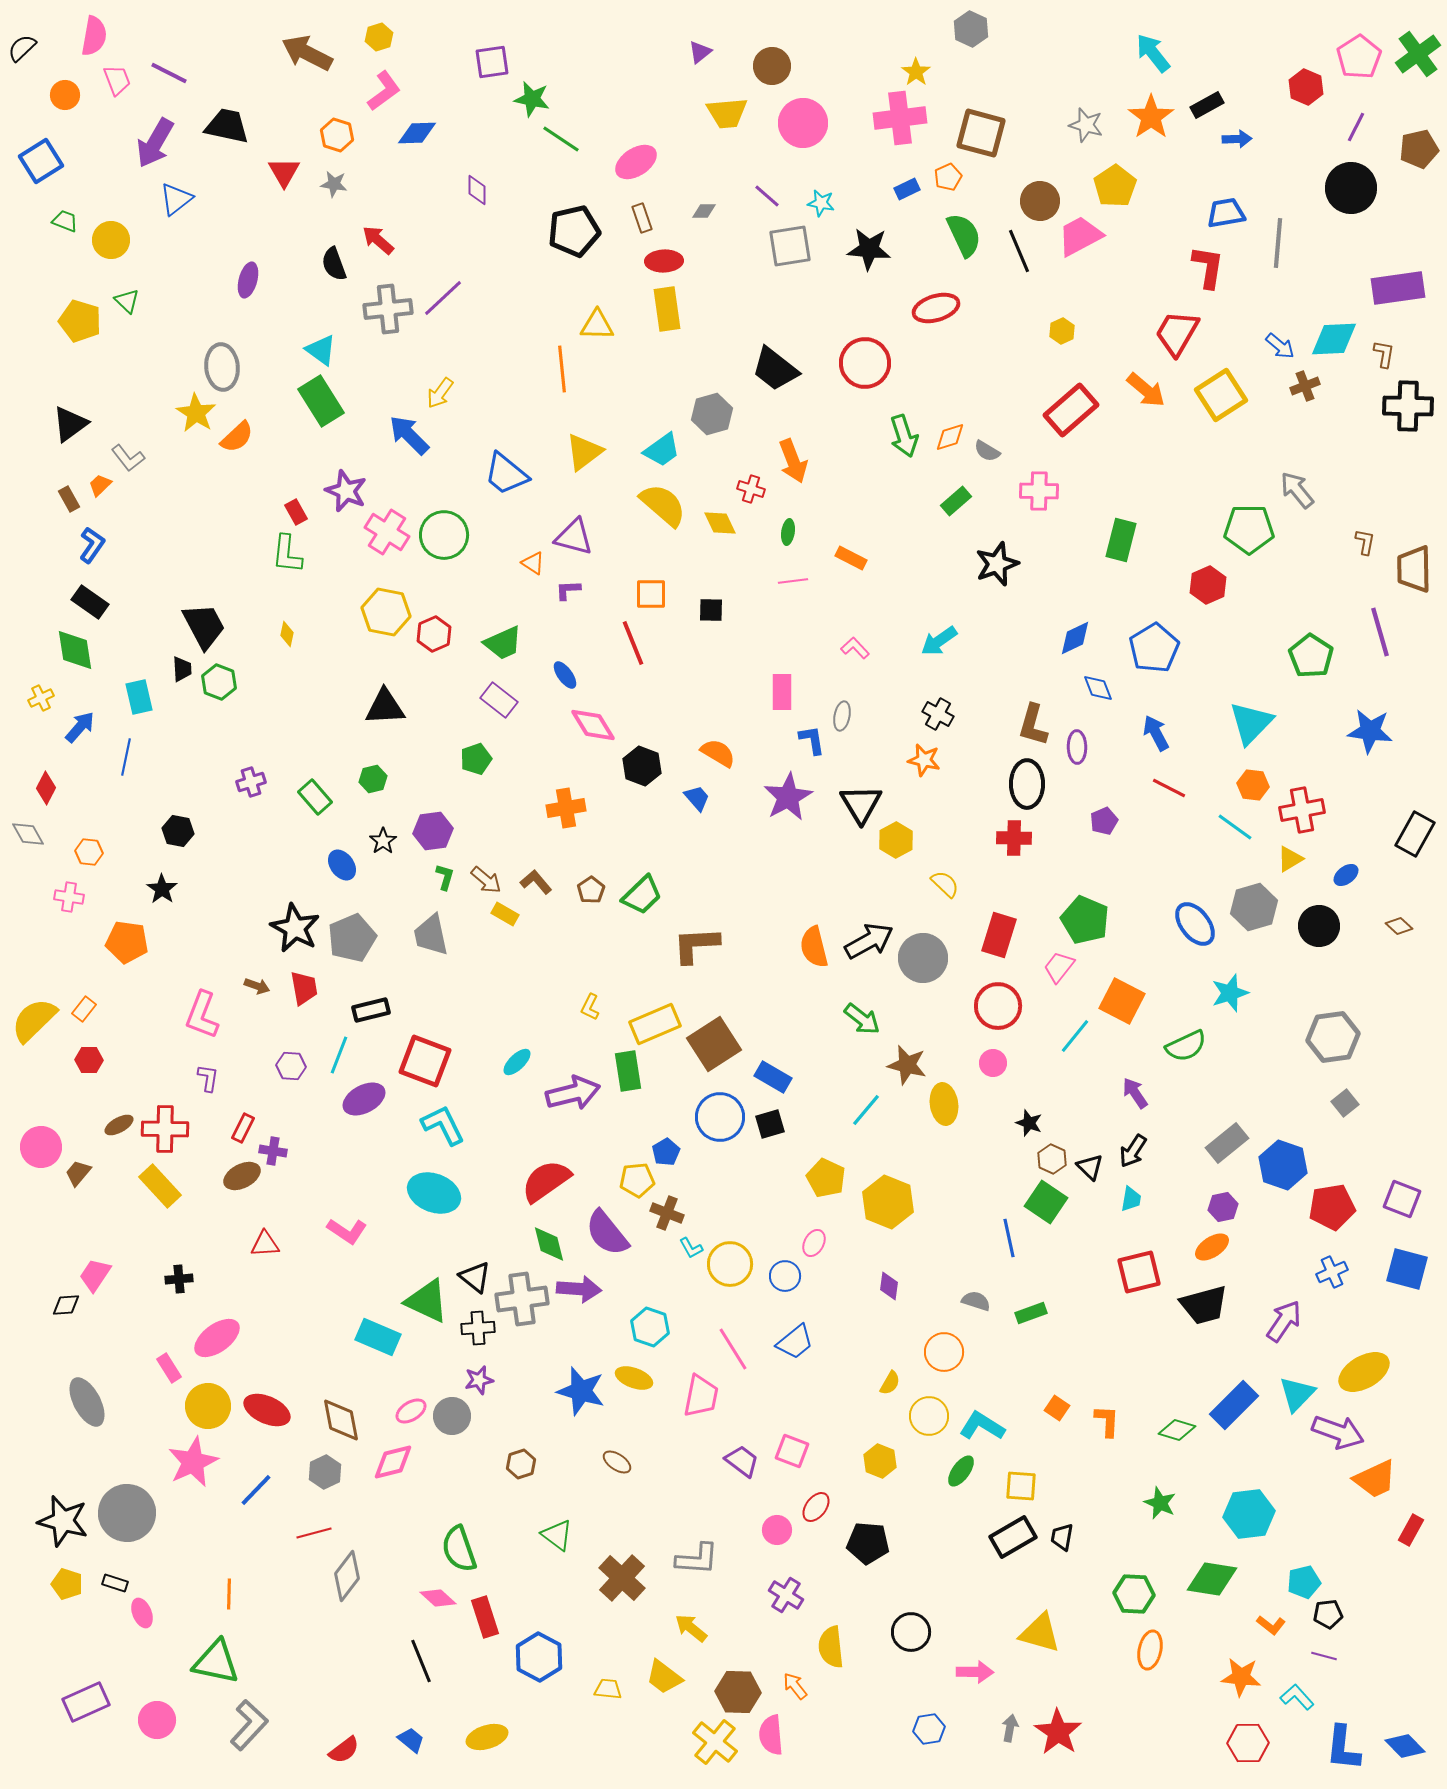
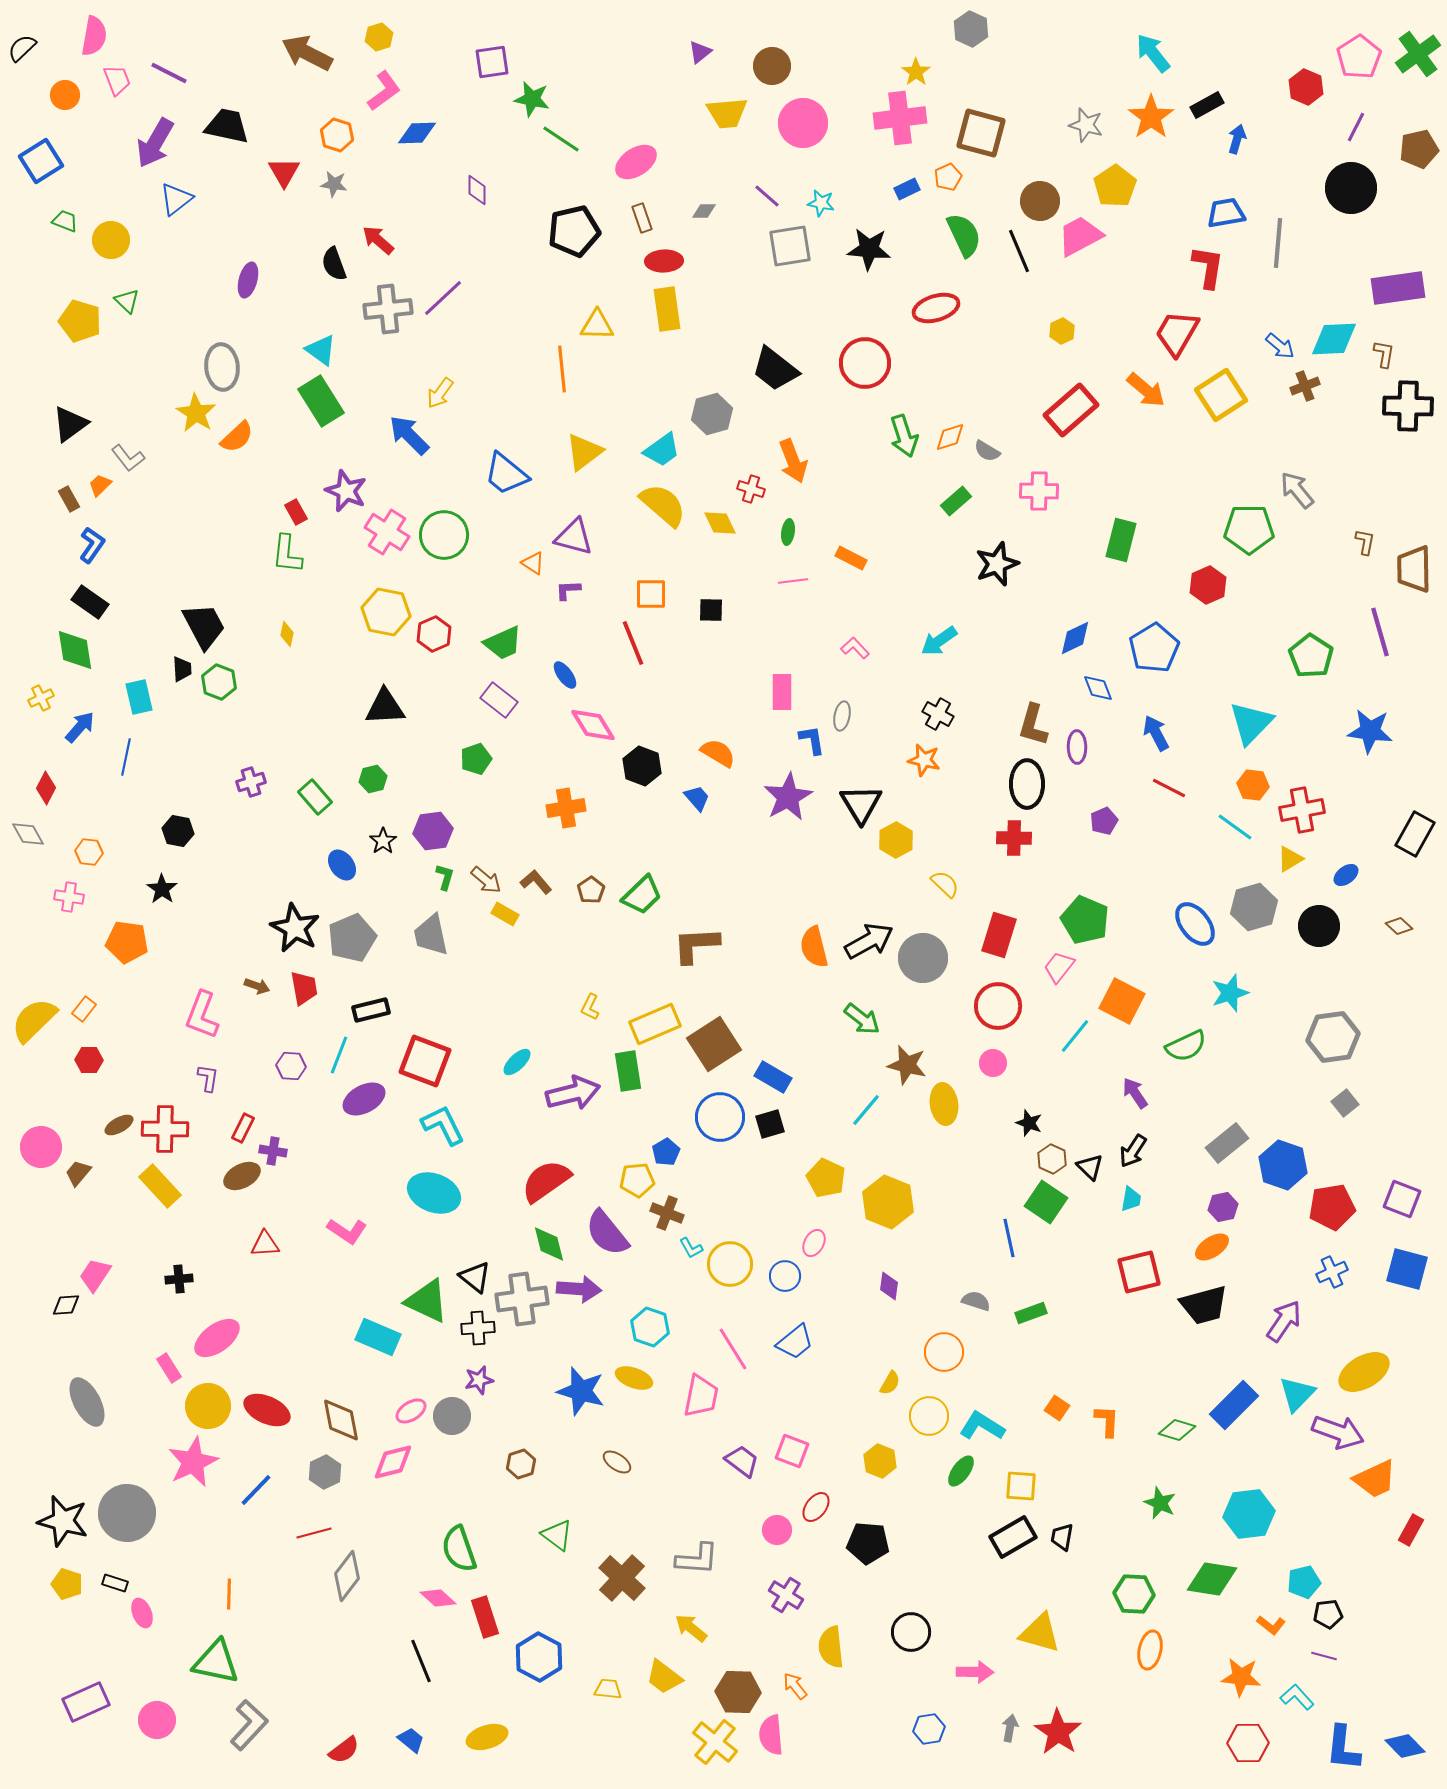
blue arrow at (1237, 139): rotated 72 degrees counterclockwise
